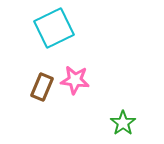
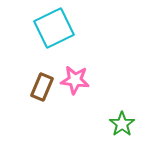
green star: moved 1 px left, 1 px down
